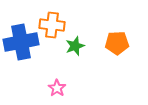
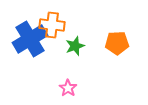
blue cross: moved 9 px right, 3 px up; rotated 20 degrees counterclockwise
pink star: moved 11 px right
